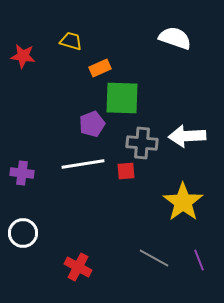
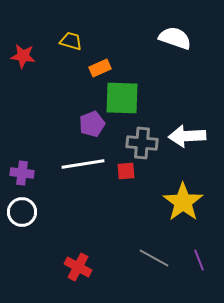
white circle: moved 1 px left, 21 px up
